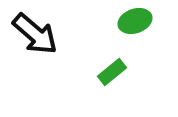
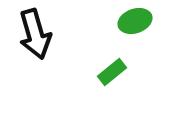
black arrow: rotated 33 degrees clockwise
